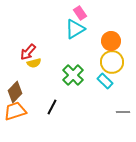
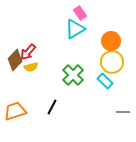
yellow semicircle: moved 3 px left, 4 px down
brown diamond: moved 32 px up
